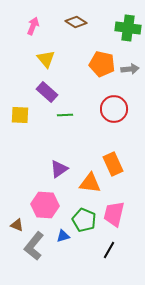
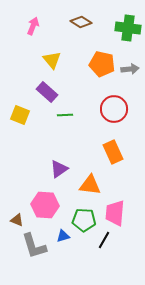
brown diamond: moved 5 px right
yellow triangle: moved 6 px right, 1 px down
yellow square: rotated 18 degrees clockwise
orange rectangle: moved 12 px up
orange triangle: moved 2 px down
pink trapezoid: moved 1 px right, 1 px up; rotated 8 degrees counterclockwise
green pentagon: rotated 20 degrees counterclockwise
brown triangle: moved 5 px up
gray L-shape: rotated 56 degrees counterclockwise
black line: moved 5 px left, 10 px up
